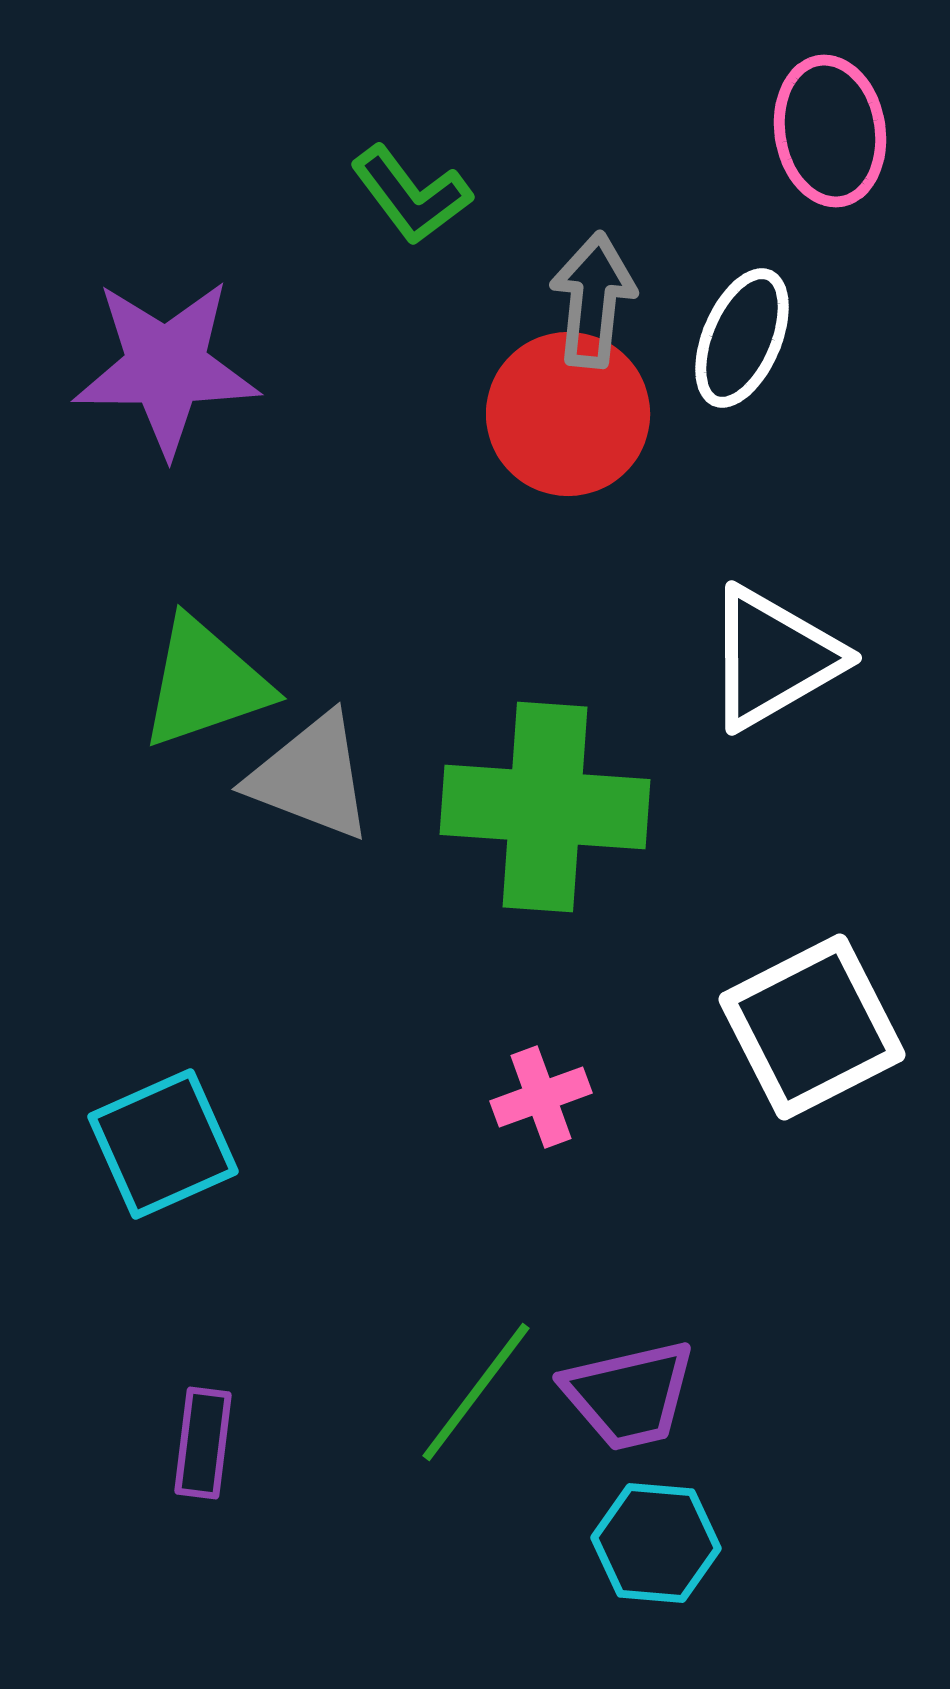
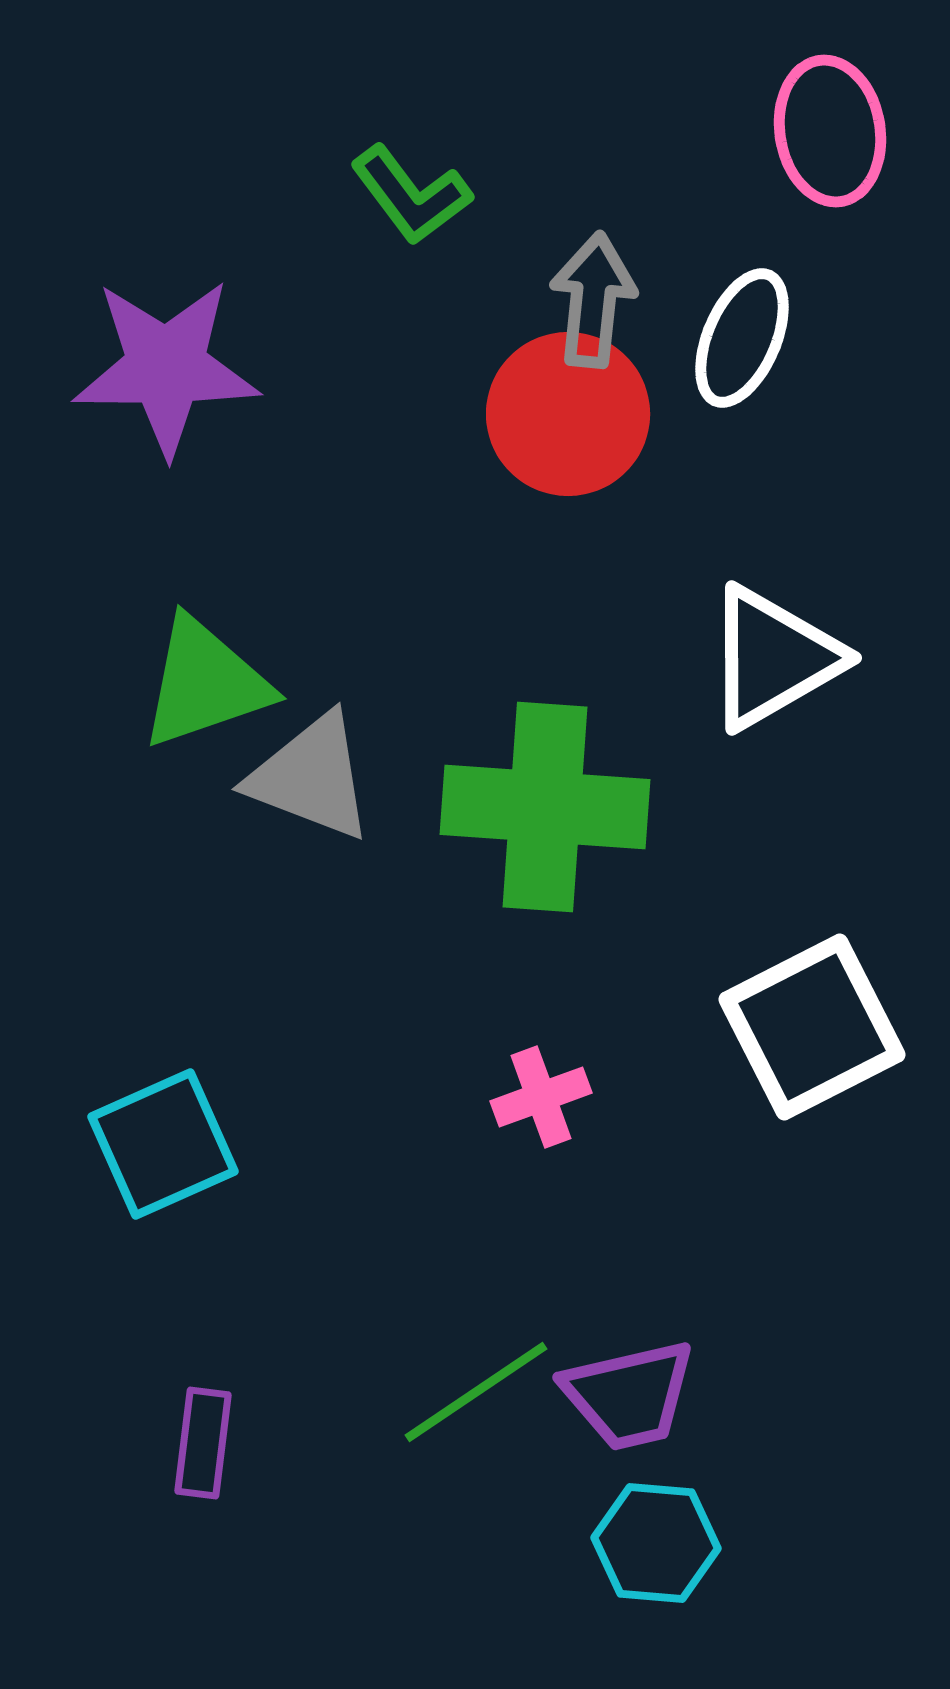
green line: rotated 19 degrees clockwise
